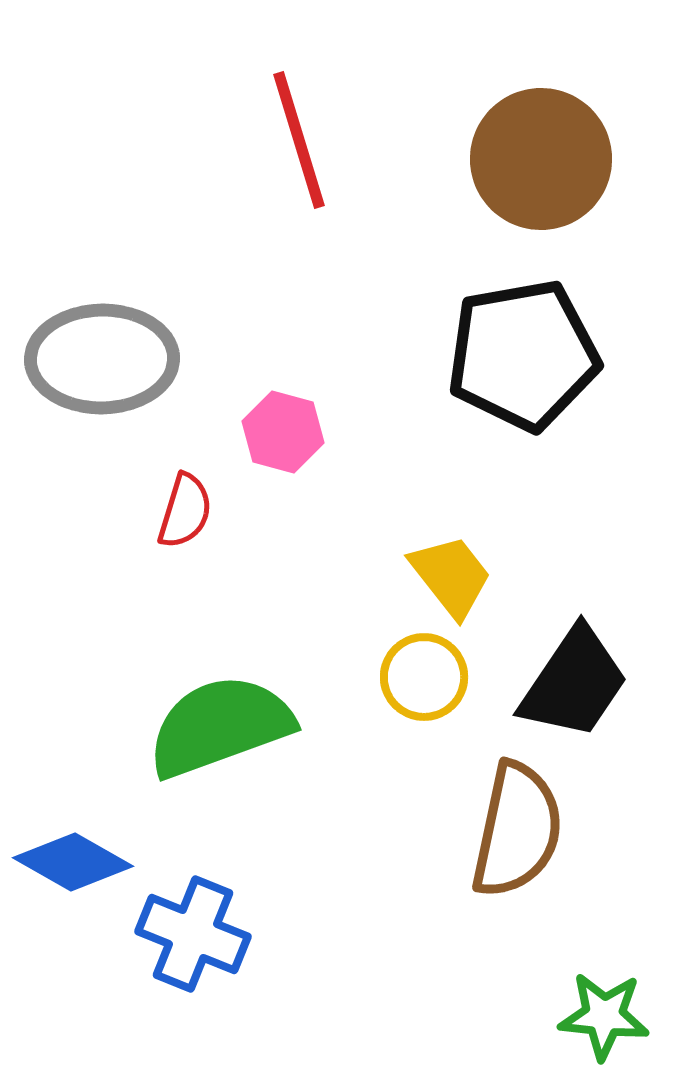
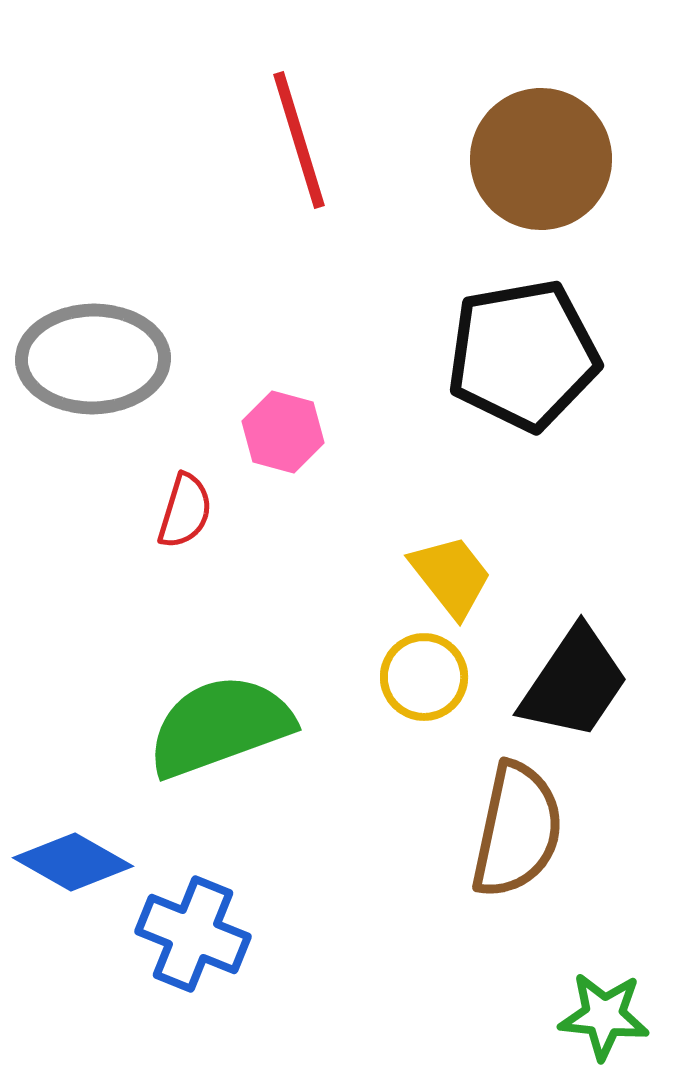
gray ellipse: moved 9 px left
